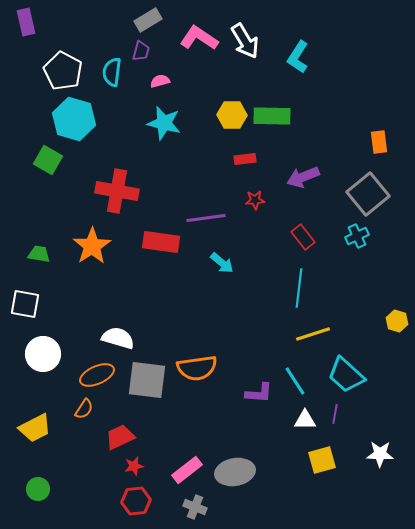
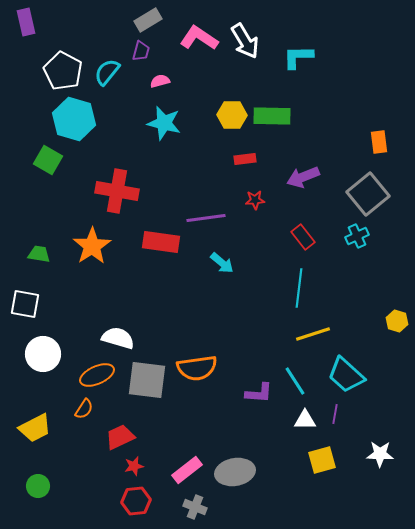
cyan L-shape at (298, 57): rotated 56 degrees clockwise
cyan semicircle at (112, 72): moved 5 px left; rotated 32 degrees clockwise
green circle at (38, 489): moved 3 px up
